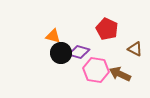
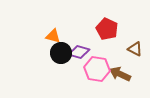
pink hexagon: moved 1 px right, 1 px up
